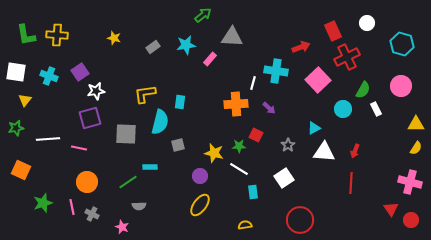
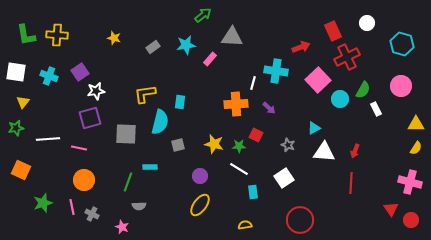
yellow triangle at (25, 100): moved 2 px left, 2 px down
cyan circle at (343, 109): moved 3 px left, 10 px up
gray star at (288, 145): rotated 16 degrees counterclockwise
yellow star at (214, 153): moved 9 px up
orange circle at (87, 182): moved 3 px left, 2 px up
green line at (128, 182): rotated 36 degrees counterclockwise
